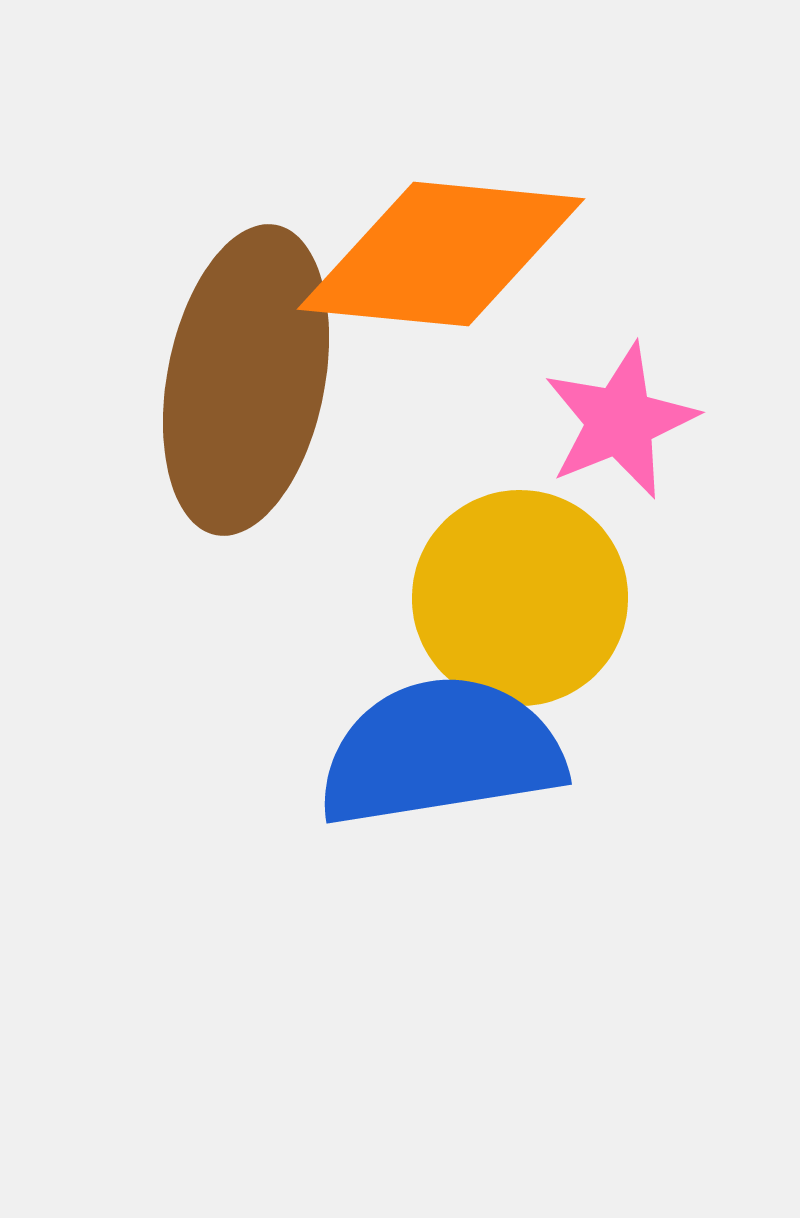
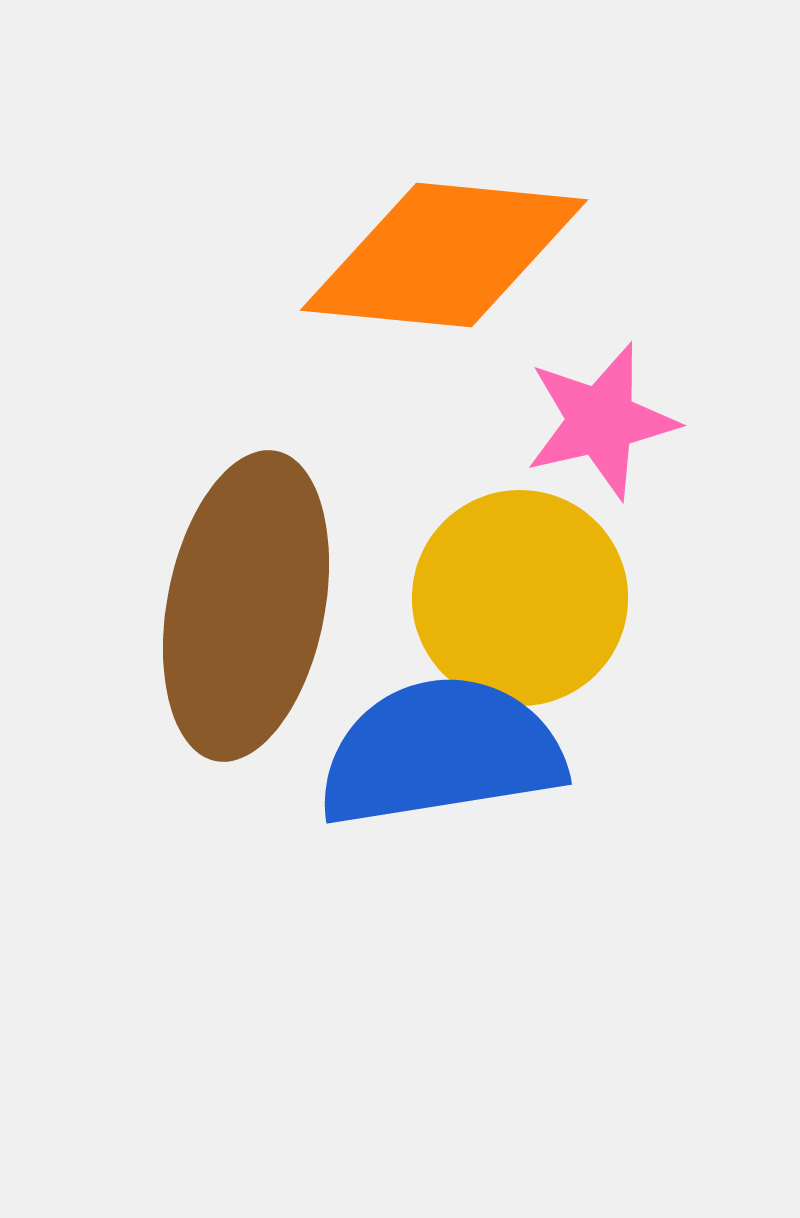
orange diamond: moved 3 px right, 1 px down
brown ellipse: moved 226 px down
pink star: moved 19 px left; rotated 9 degrees clockwise
